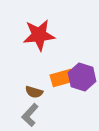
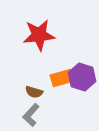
gray L-shape: moved 1 px right
